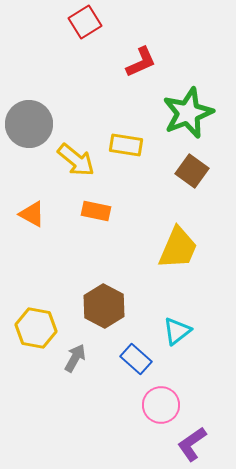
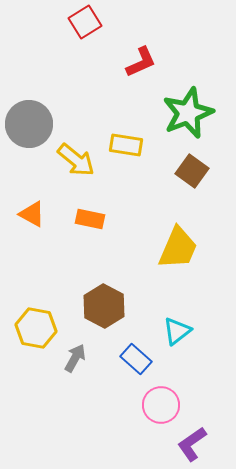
orange rectangle: moved 6 px left, 8 px down
